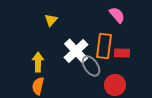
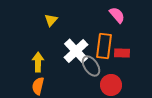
red circle: moved 4 px left
